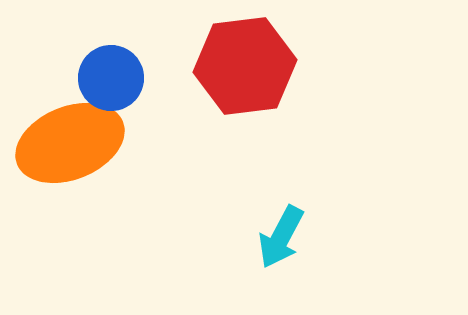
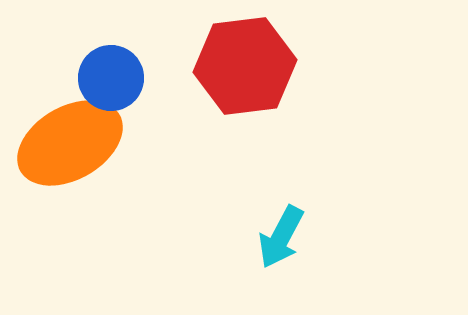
orange ellipse: rotated 8 degrees counterclockwise
